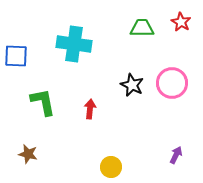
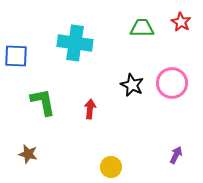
cyan cross: moved 1 px right, 1 px up
